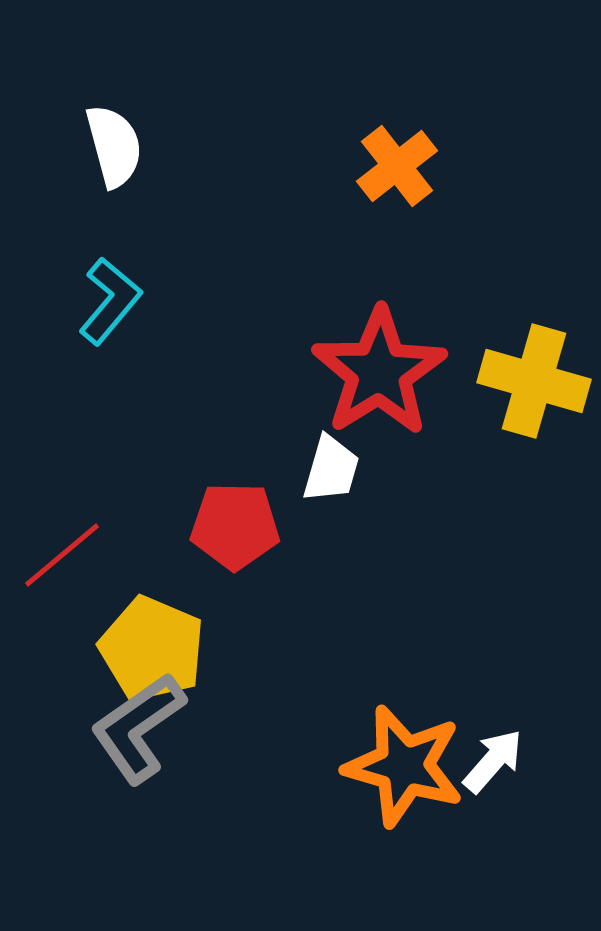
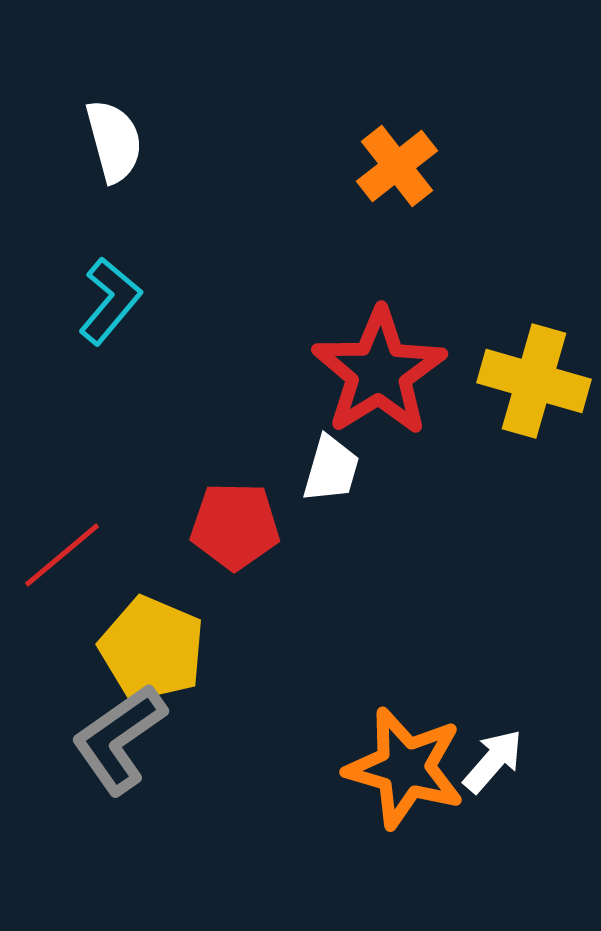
white semicircle: moved 5 px up
gray L-shape: moved 19 px left, 11 px down
orange star: moved 1 px right, 2 px down
